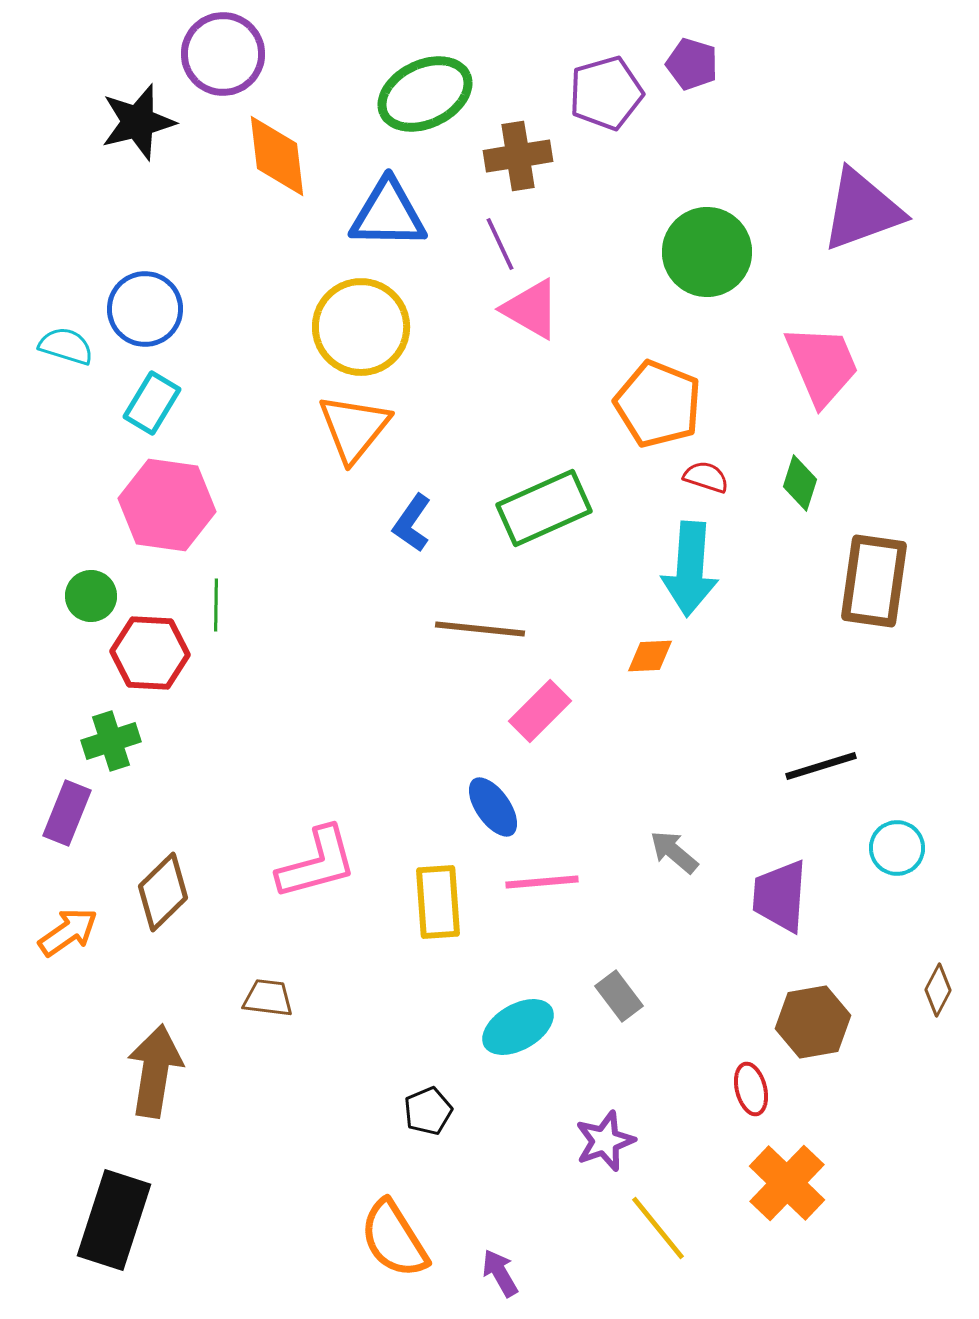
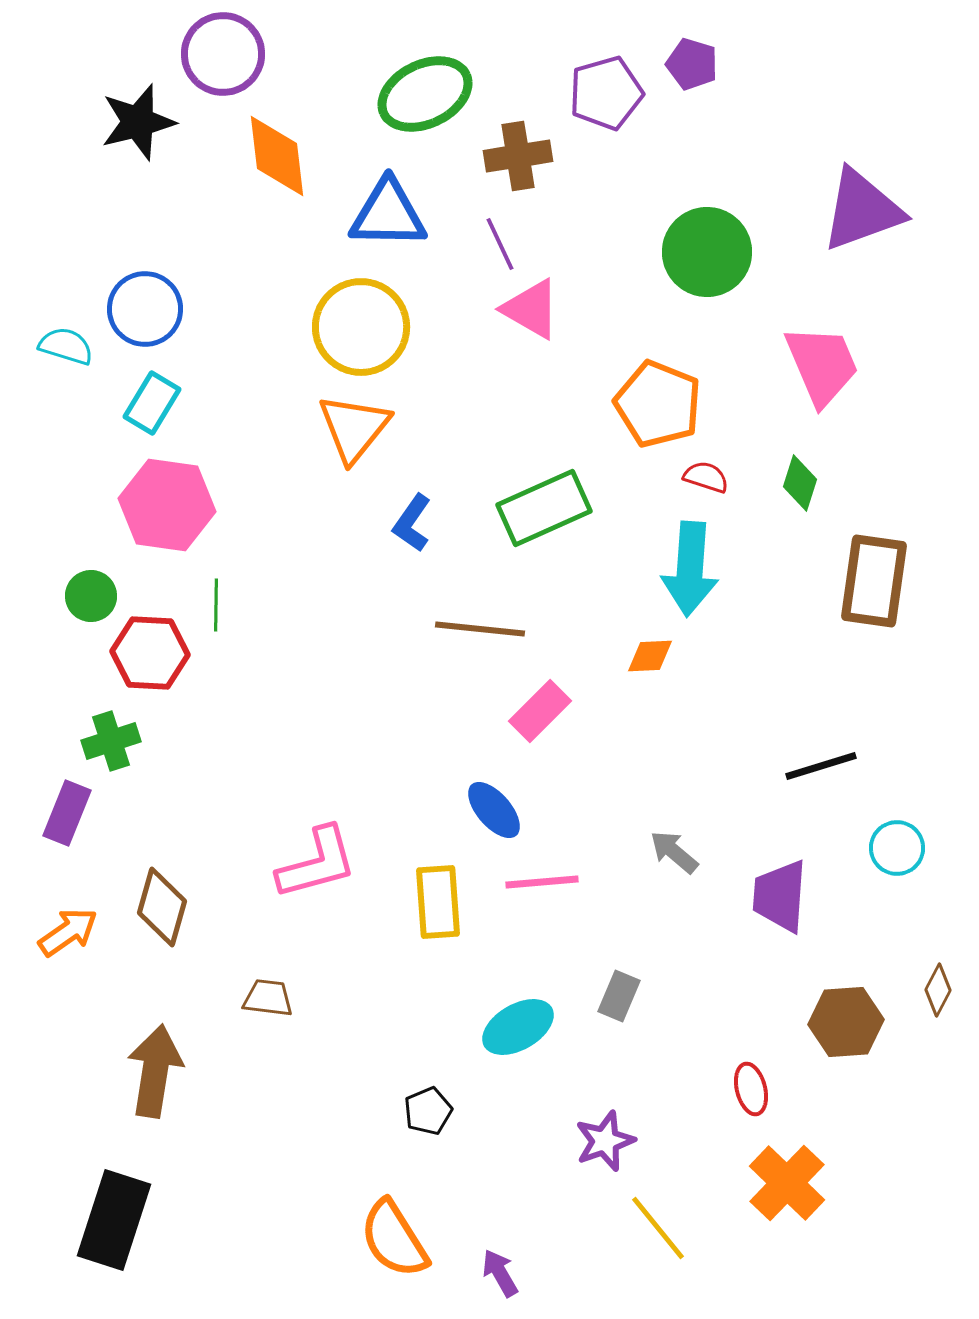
blue ellipse at (493, 807): moved 1 px right, 3 px down; rotated 6 degrees counterclockwise
brown diamond at (163, 892): moved 1 px left, 15 px down; rotated 30 degrees counterclockwise
gray rectangle at (619, 996): rotated 60 degrees clockwise
brown hexagon at (813, 1022): moved 33 px right; rotated 6 degrees clockwise
